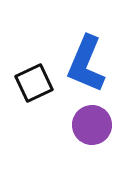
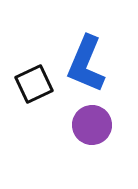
black square: moved 1 px down
